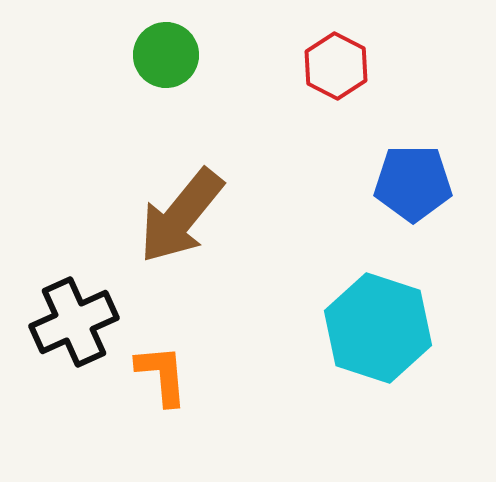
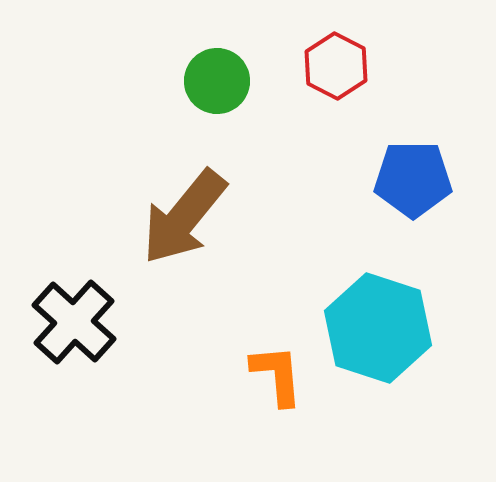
green circle: moved 51 px right, 26 px down
blue pentagon: moved 4 px up
brown arrow: moved 3 px right, 1 px down
black cross: rotated 24 degrees counterclockwise
orange L-shape: moved 115 px right
